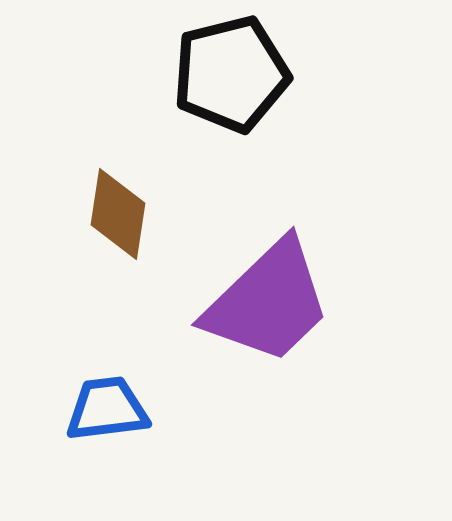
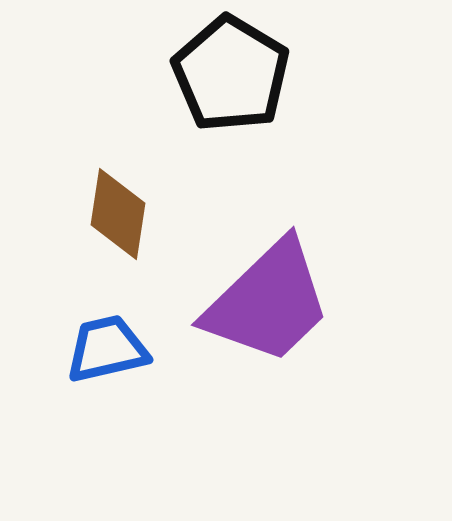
black pentagon: rotated 27 degrees counterclockwise
blue trapezoid: moved 60 px up; rotated 6 degrees counterclockwise
